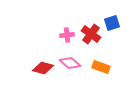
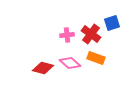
orange rectangle: moved 5 px left, 9 px up
